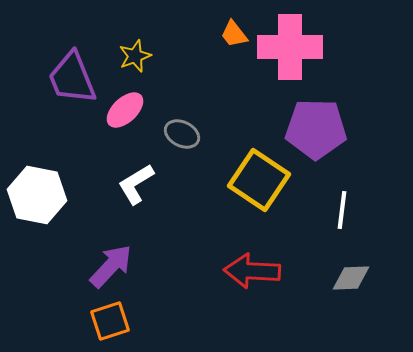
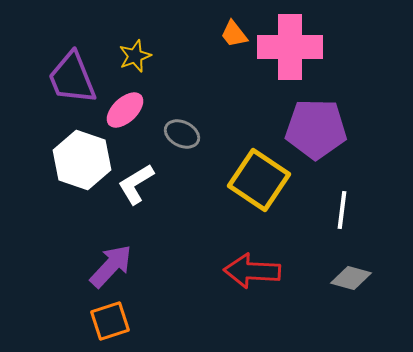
white hexagon: moved 45 px right, 35 px up; rotated 8 degrees clockwise
gray diamond: rotated 18 degrees clockwise
